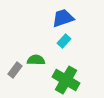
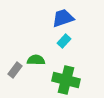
green cross: rotated 16 degrees counterclockwise
